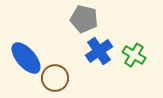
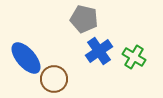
green cross: moved 2 px down
brown circle: moved 1 px left, 1 px down
